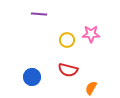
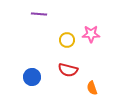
orange semicircle: moved 1 px right; rotated 48 degrees counterclockwise
